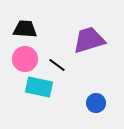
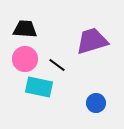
purple trapezoid: moved 3 px right, 1 px down
